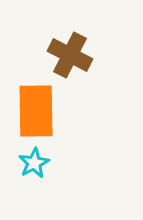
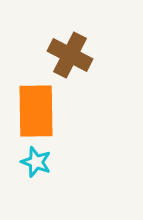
cyan star: moved 2 px right, 1 px up; rotated 24 degrees counterclockwise
